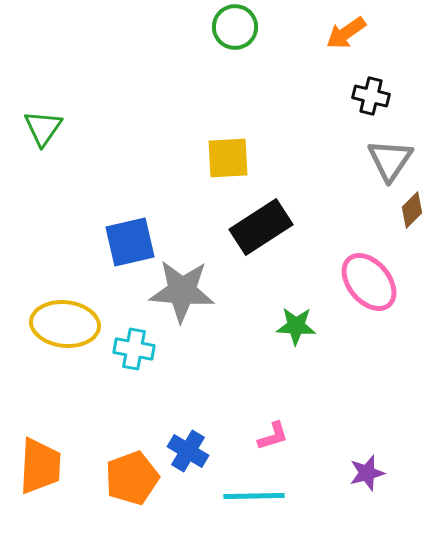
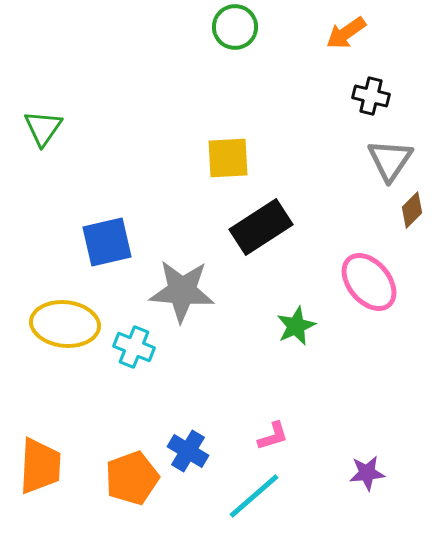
blue square: moved 23 px left
green star: rotated 27 degrees counterclockwise
cyan cross: moved 2 px up; rotated 12 degrees clockwise
purple star: rotated 9 degrees clockwise
cyan line: rotated 40 degrees counterclockwise
